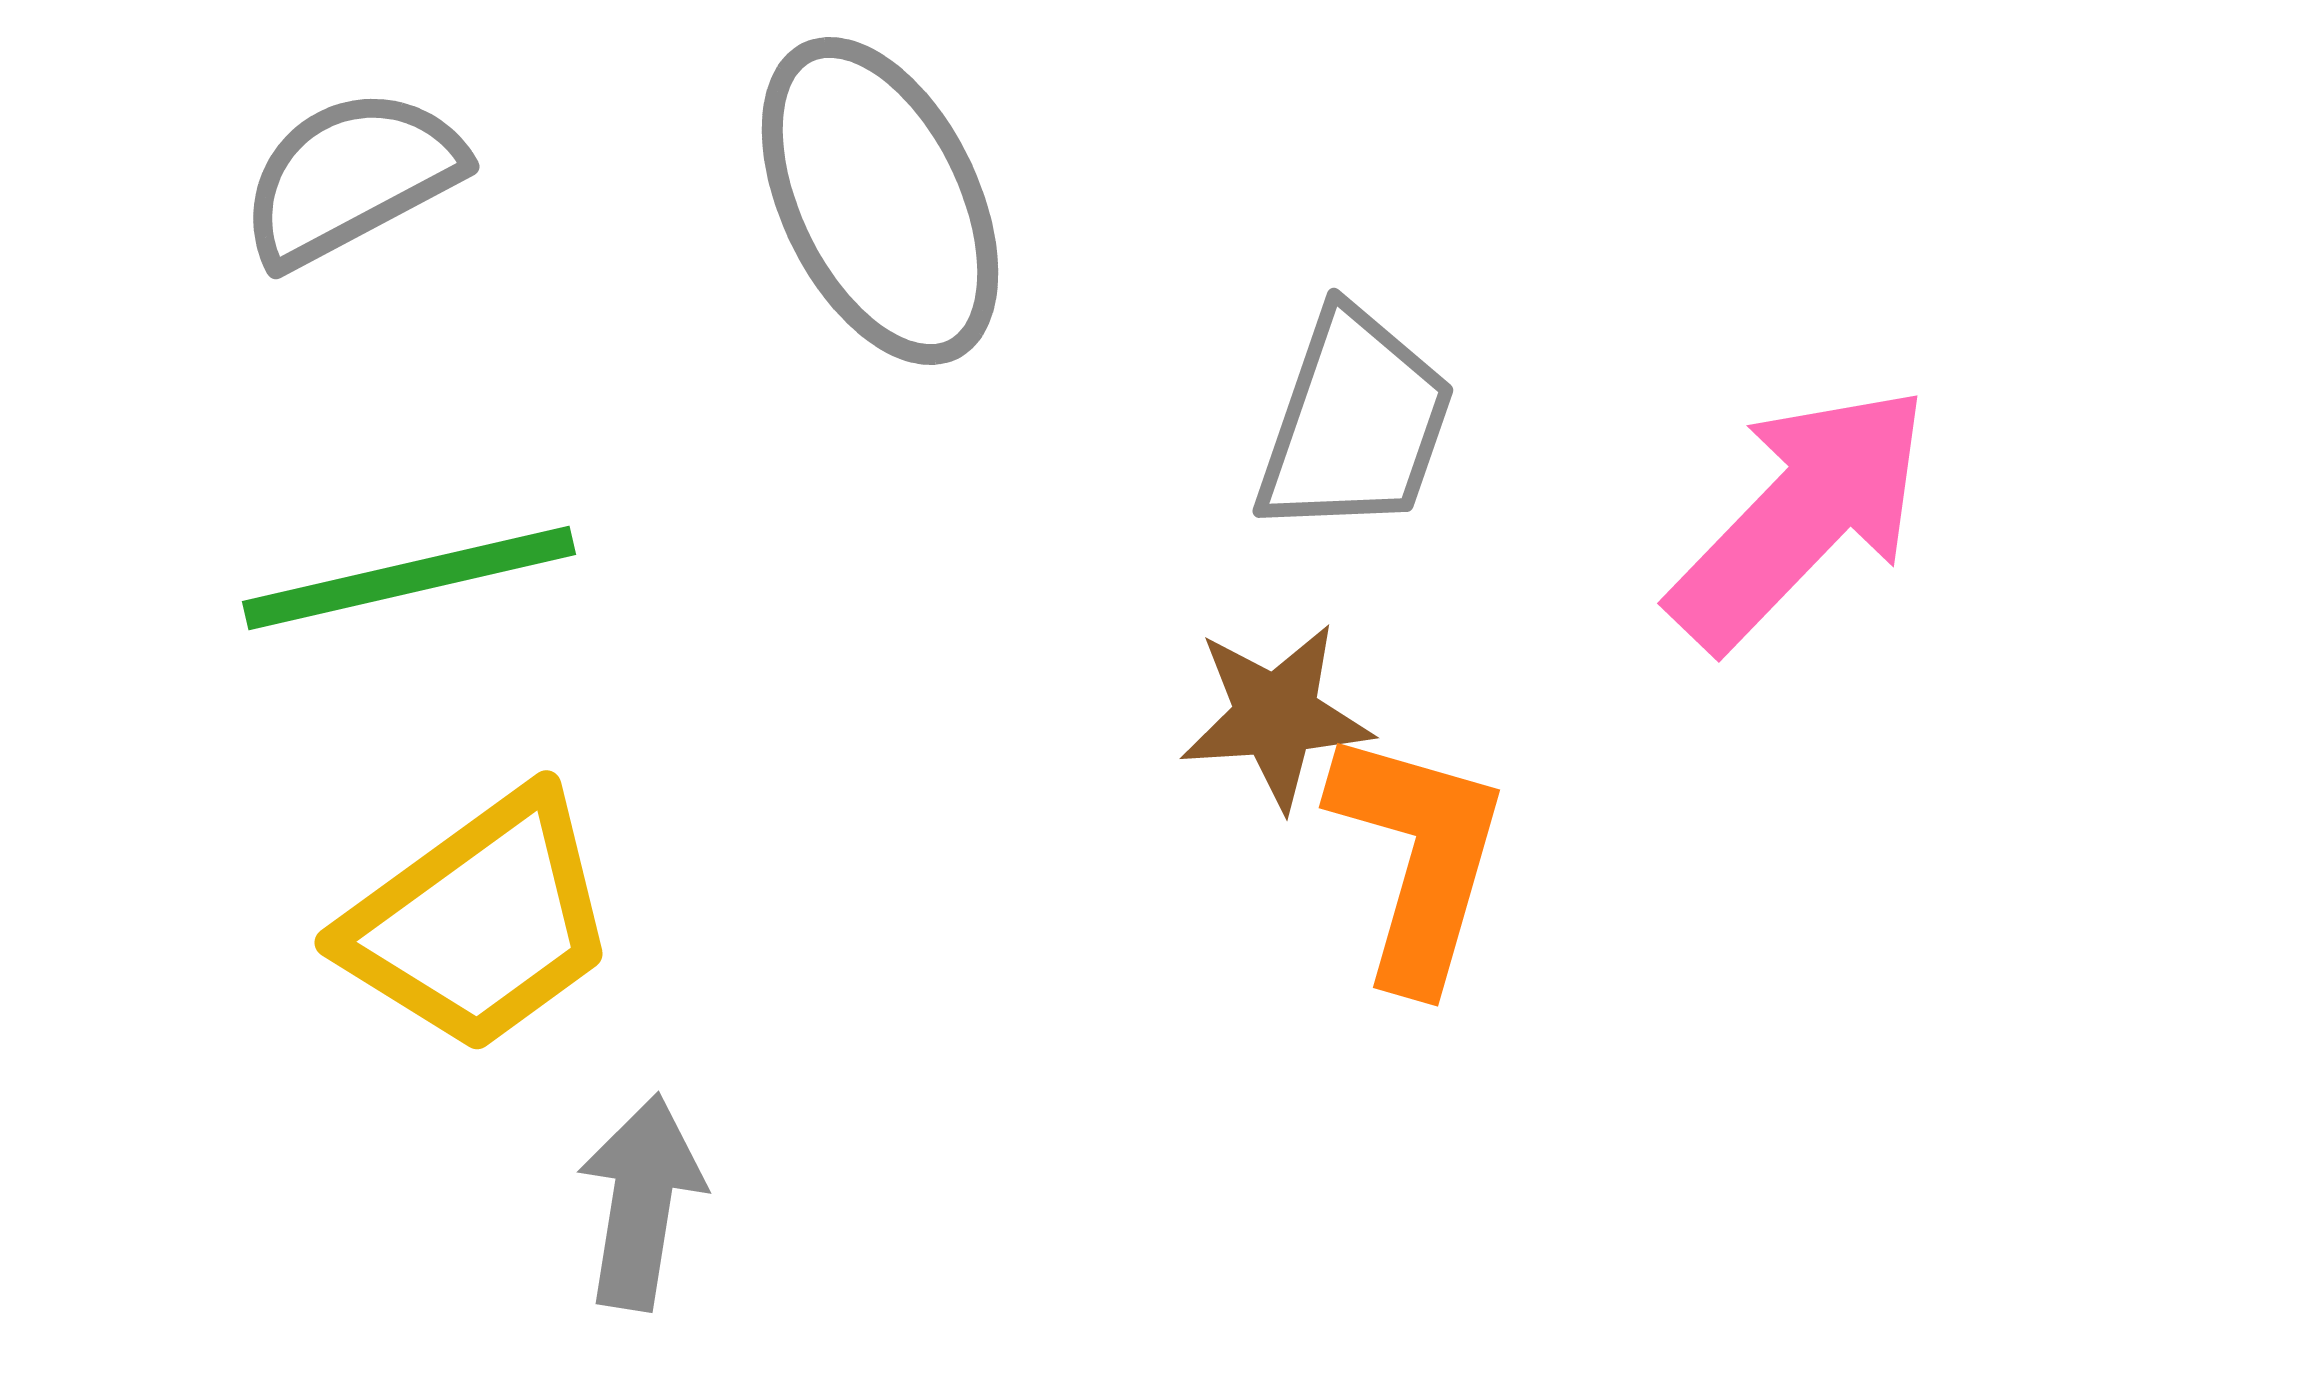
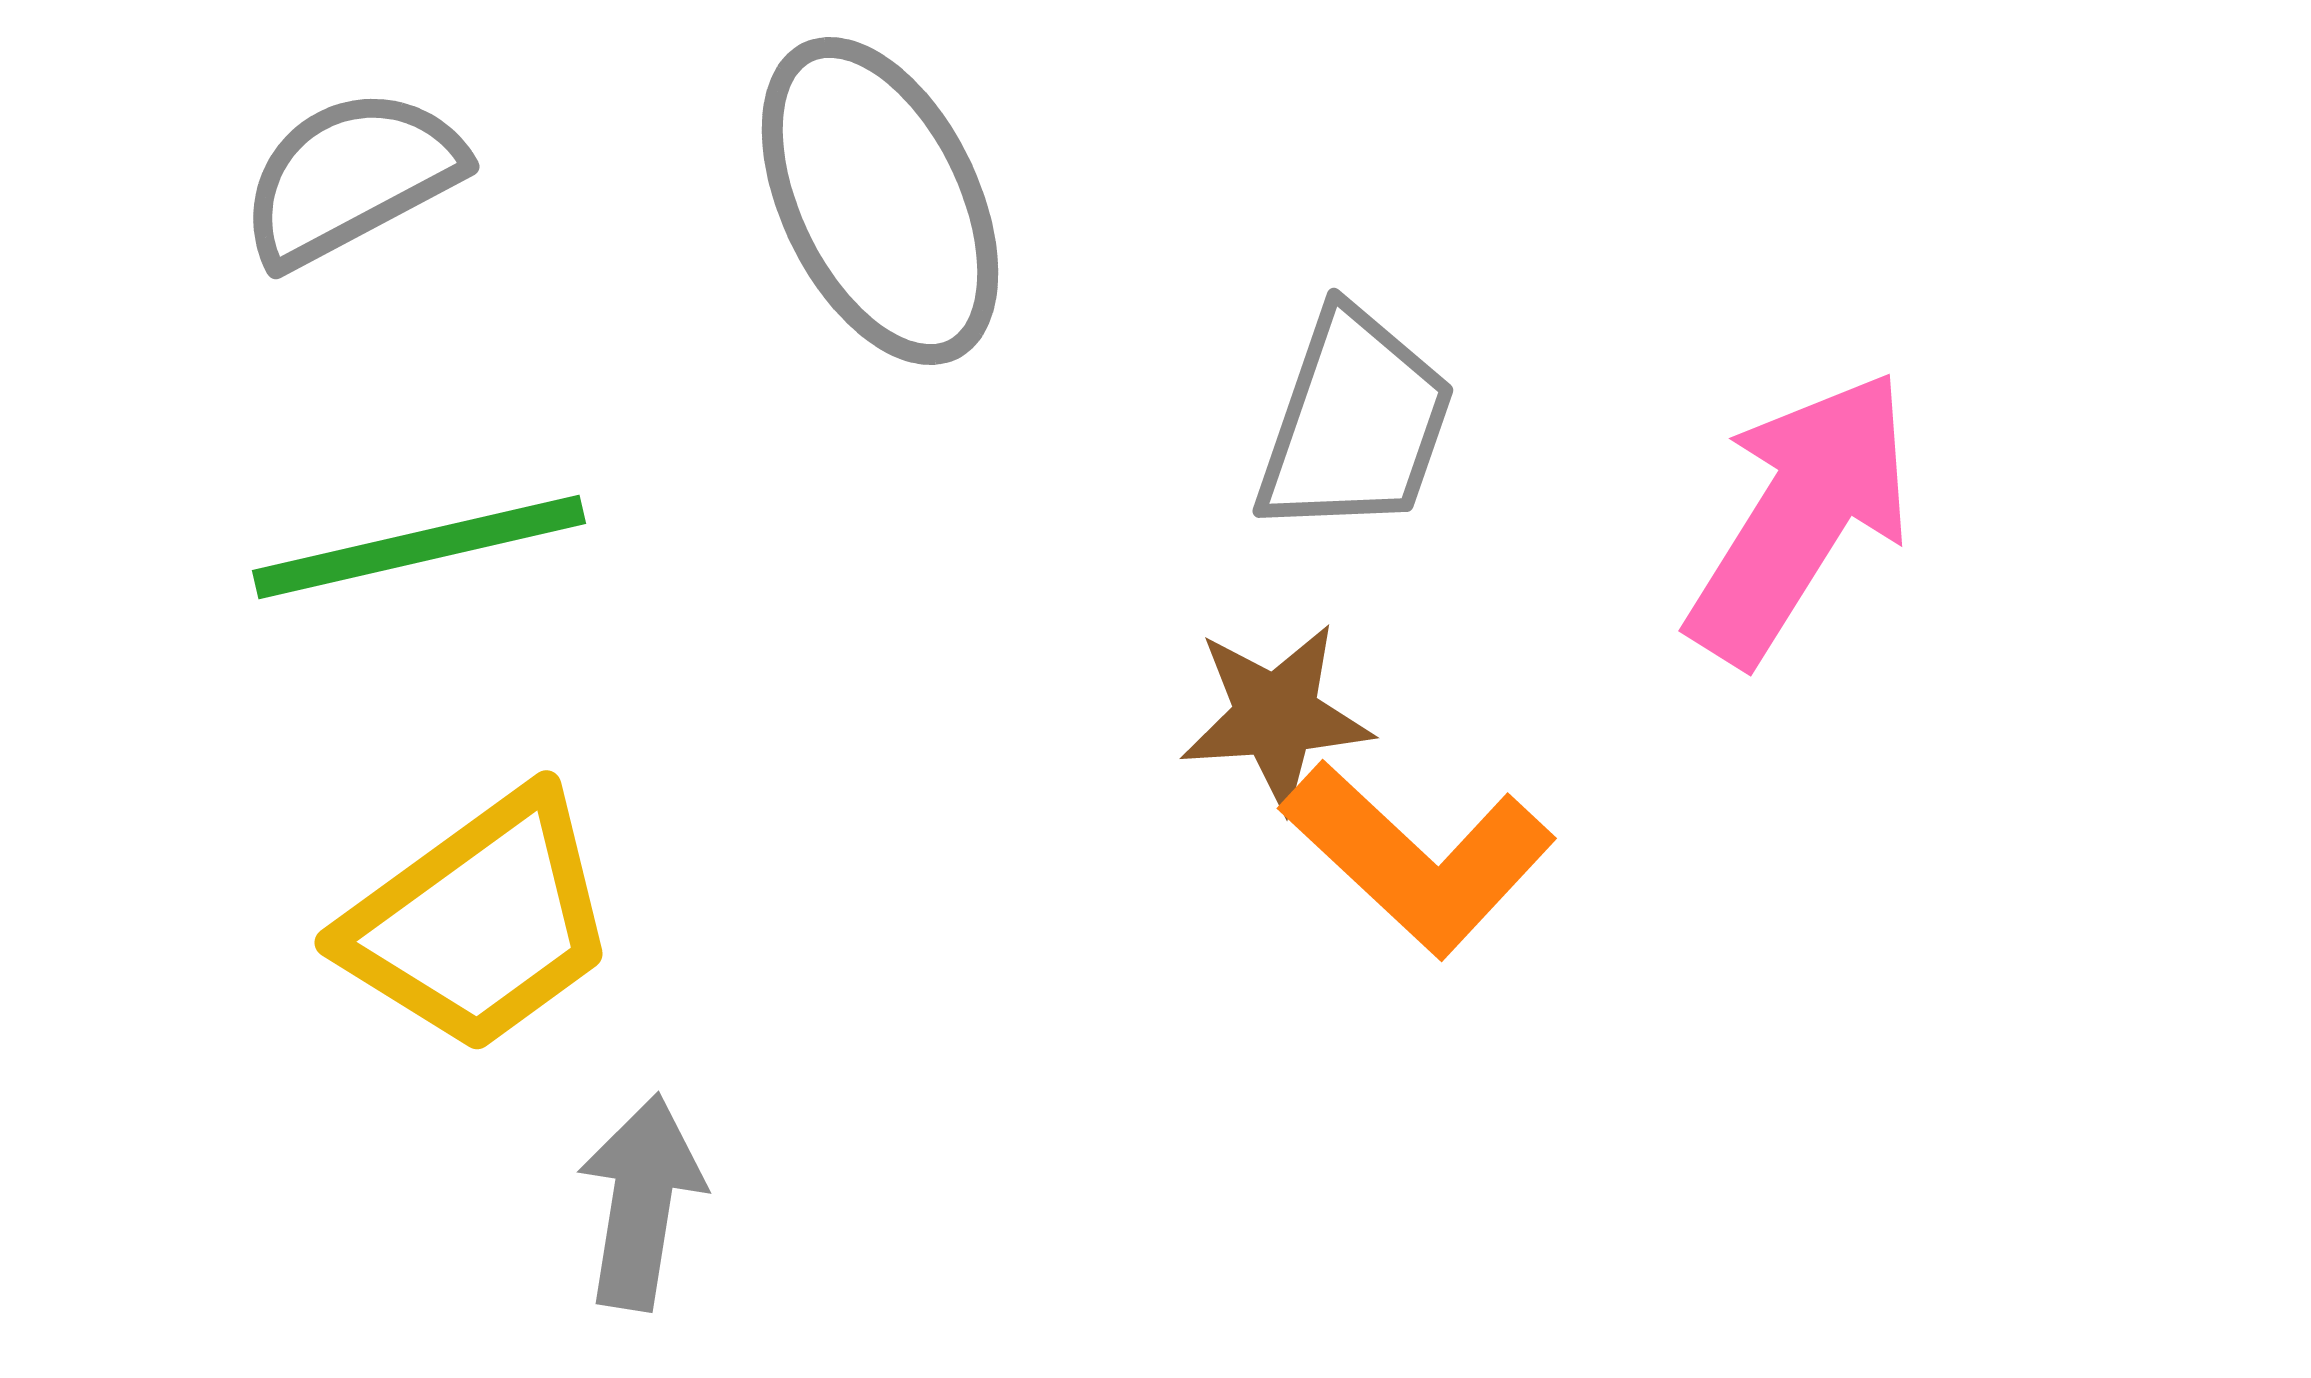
pink arrow: rotated 12 degrees counterclockwise
green line: moved 10 px right, 31 px up
orange L-shape: rotated 117 degrees clockwise
